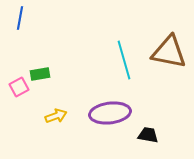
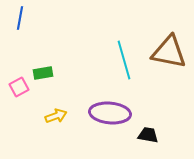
green rectangle: moved 3 px right, 1 px up
purple ellipse: rotated 12 degrees clockwise
